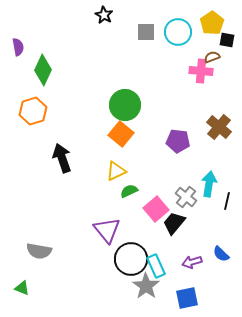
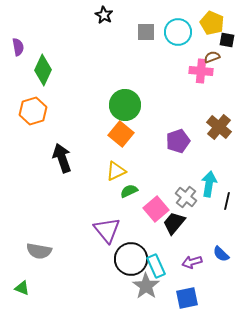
yellow pentagon: rotated 15 degrees counterclockwise
purple pentagon: rotated 25 degrees counterclockwise
